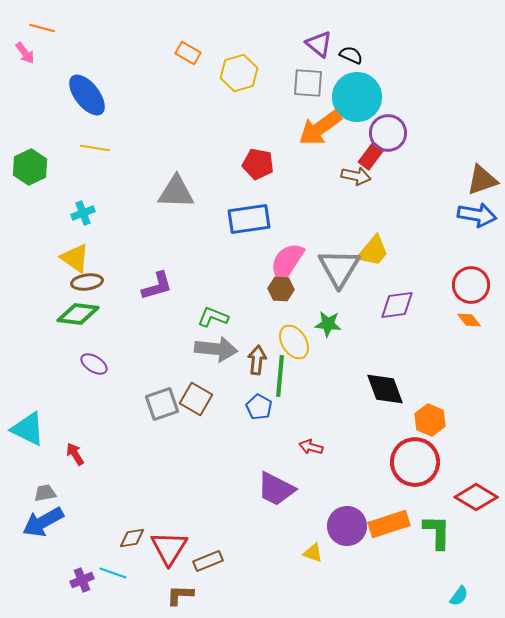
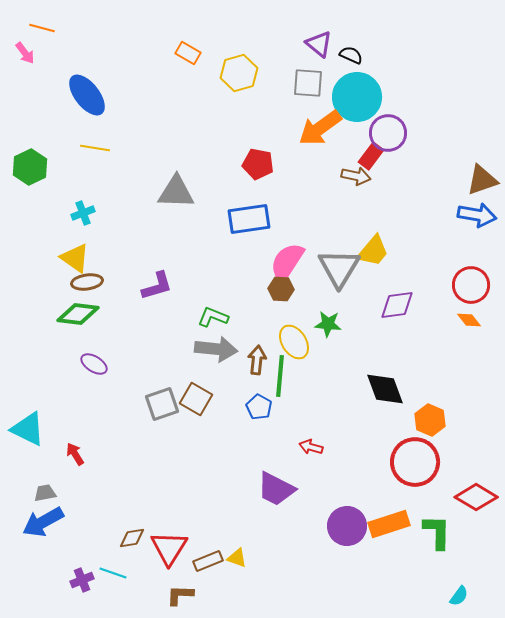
yellow triangle at (313, 553): moved 76 px left, 5 px down
